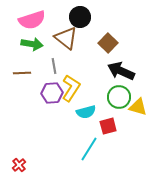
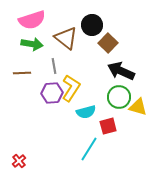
black circle: moved 12 px right, 8 px down
red cross: moved 4 px up
